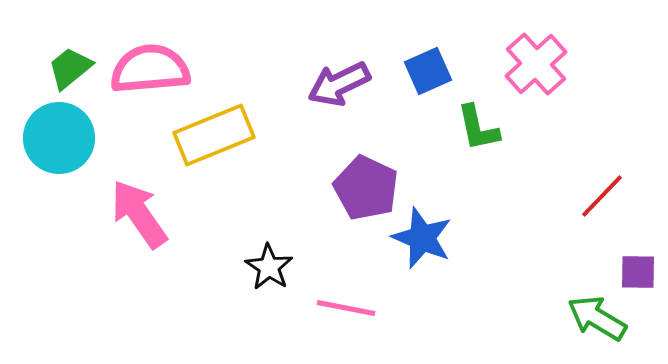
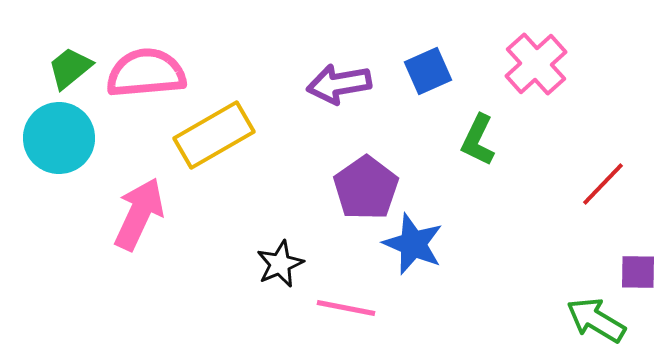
pink semicircle: moved 4 px left, 4 px down
purple arrow: rotated 16 degrees clockwise
green L-shape: moved 12 px down; rotated 38 degrees clockwise
yellow rectangle: rotated 8 degrees counterclockwise
purple pentagon: rotated 12 degrees clockwise
red line: moved 1 px right, 12 px up
pink arrow: rotated 60 degrees clockwise
blue star: moved 9 px left, 6 px down
black star: moved 11 px right, 3 px up; rotated 15 degrees clockwise
green arrow: moved 1 px left, 2 px down
